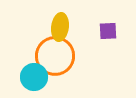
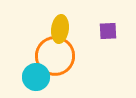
yellow ellipse: moved 2 px down
cyan circle: moved 2 px right
